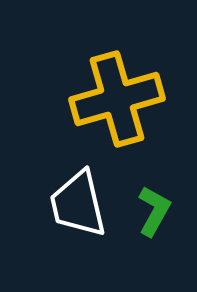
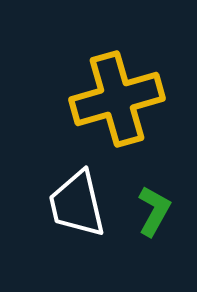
white trapezoid: moved 1 px left
